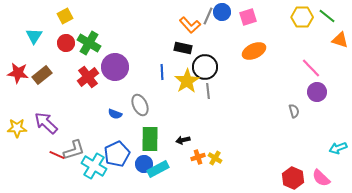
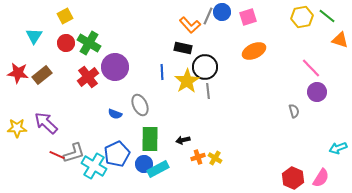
yellow hexagon at (302, 17): rotated 10 degrees counterclockwise
gray L-shape at (74, 150): moved 3 px down
pink semicircle at (321, 178): rotated 102 degrees counterclockwise
